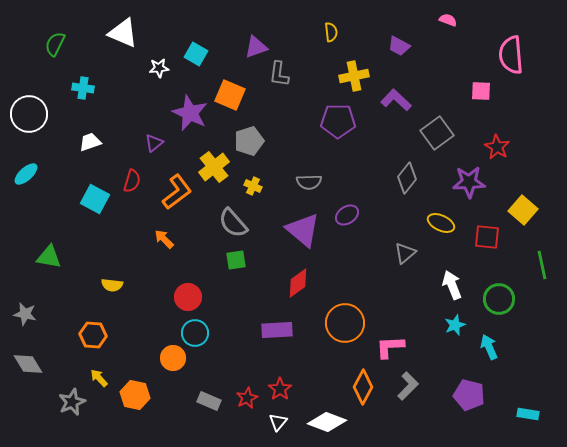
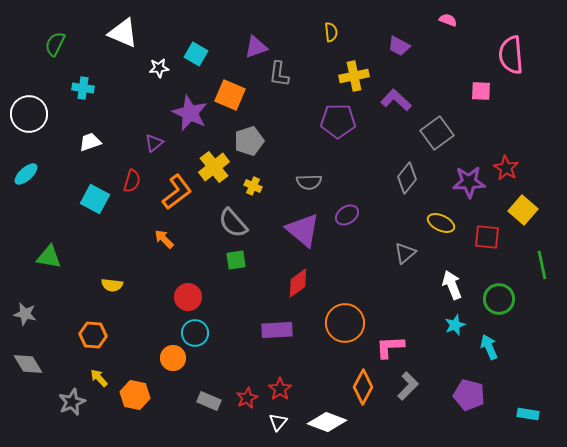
red star at (497, 147): moved 9 px right, 21 px down
